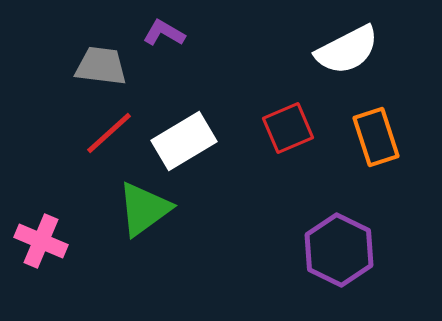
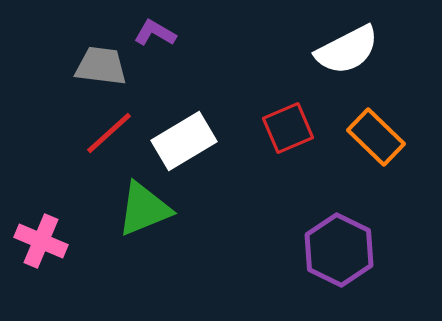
purple L-shape: moved 9 px left
orange rectangle: rotated 28 degrees counterclockwise
green triangle: rotated 14 degrees clockwise
